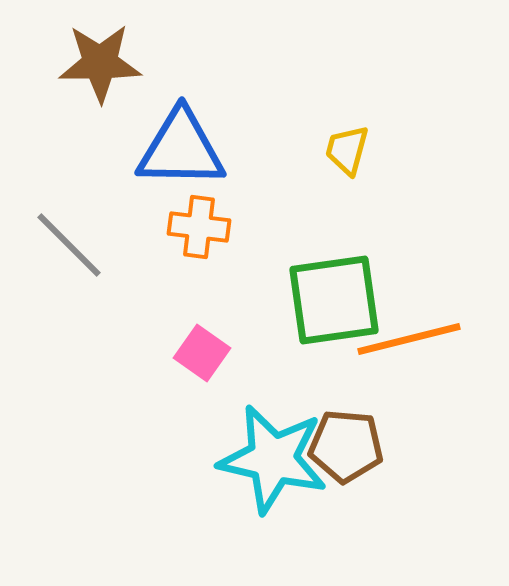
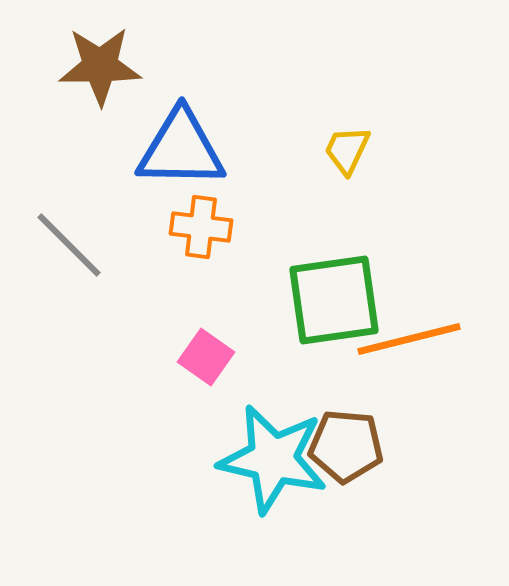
brown star: moved 3 px down
yellow trapezoid: rotated 10 degrees clockwise
orange cross: moved 2 px right
pink square: moved 4 px right, 4 px down
